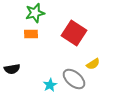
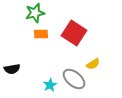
orange rectangle: moved 10 px right
